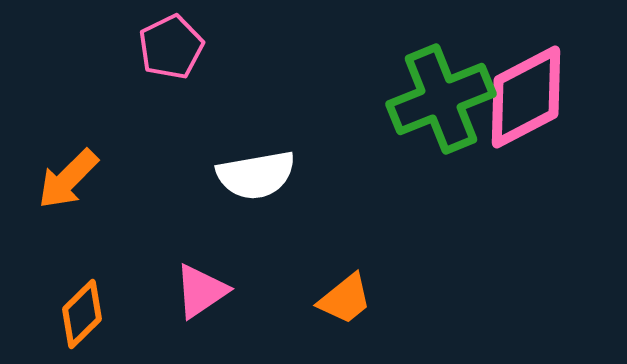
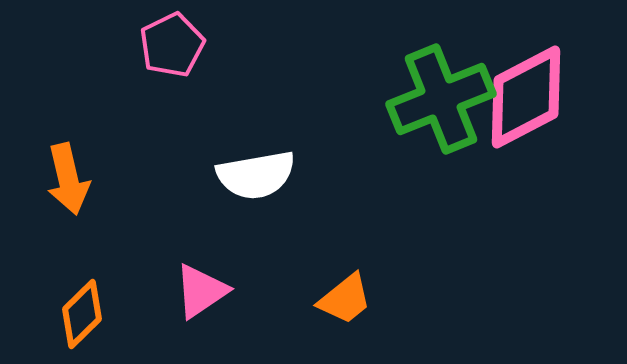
pink pentagon: moved 1 px right, 2 px up
orange arrow: rotated 58 degrees counterclockwise
